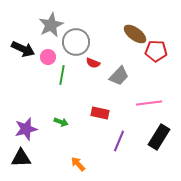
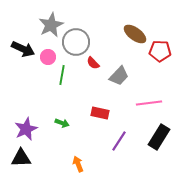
red pentagon: moved 4 px right
red semicircle: rotated 24 degrees clockwise
green arrow: moved 1 px right, 1 px down
purple star: rotated 10 degrees counterclockwise
purple line: rotated 10 degrees clockwise
orange arrow: rotated 21 degrees clockwise
